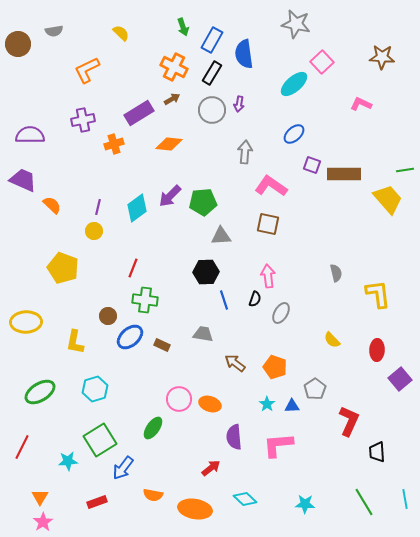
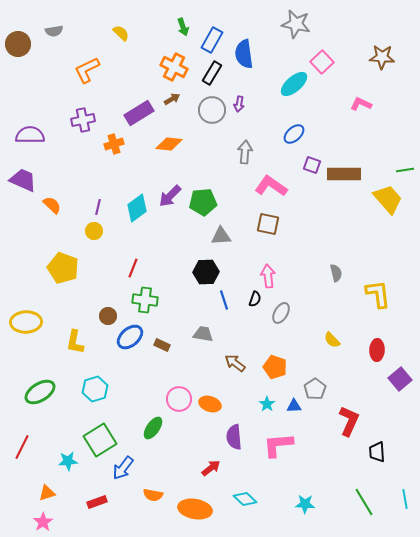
blue triangle at (292, 406): moved 2 px right
orange triangle at (40, 497): moved 7 px right, 4 px up; rotated 42 degrees clockwise
